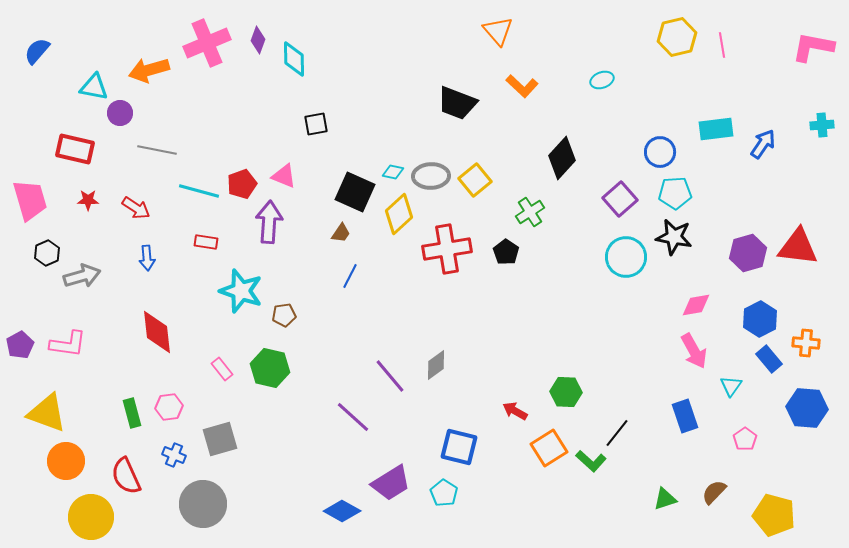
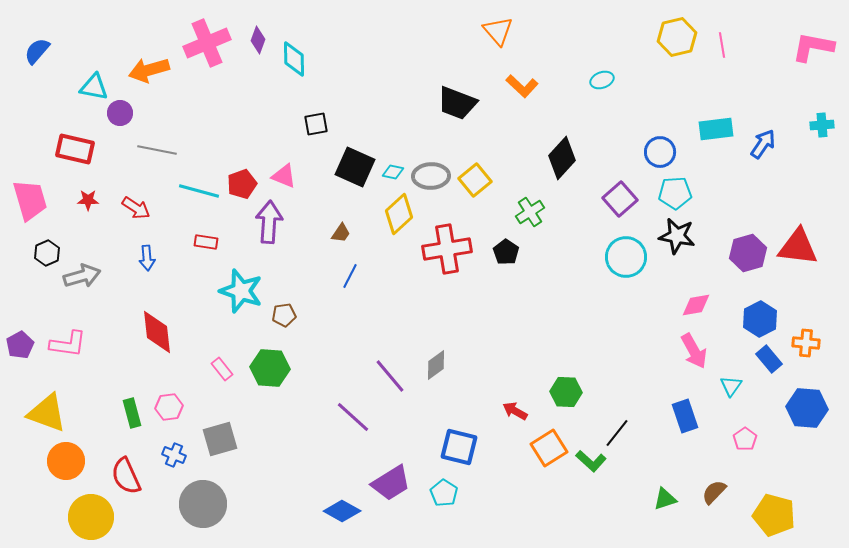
black square at (355, 192): moved 25 px up
black star at (674, 237): moved 3 px right, 1 px up
green hexagon at (270, 368): rotated 9 degrees counterclockwise
